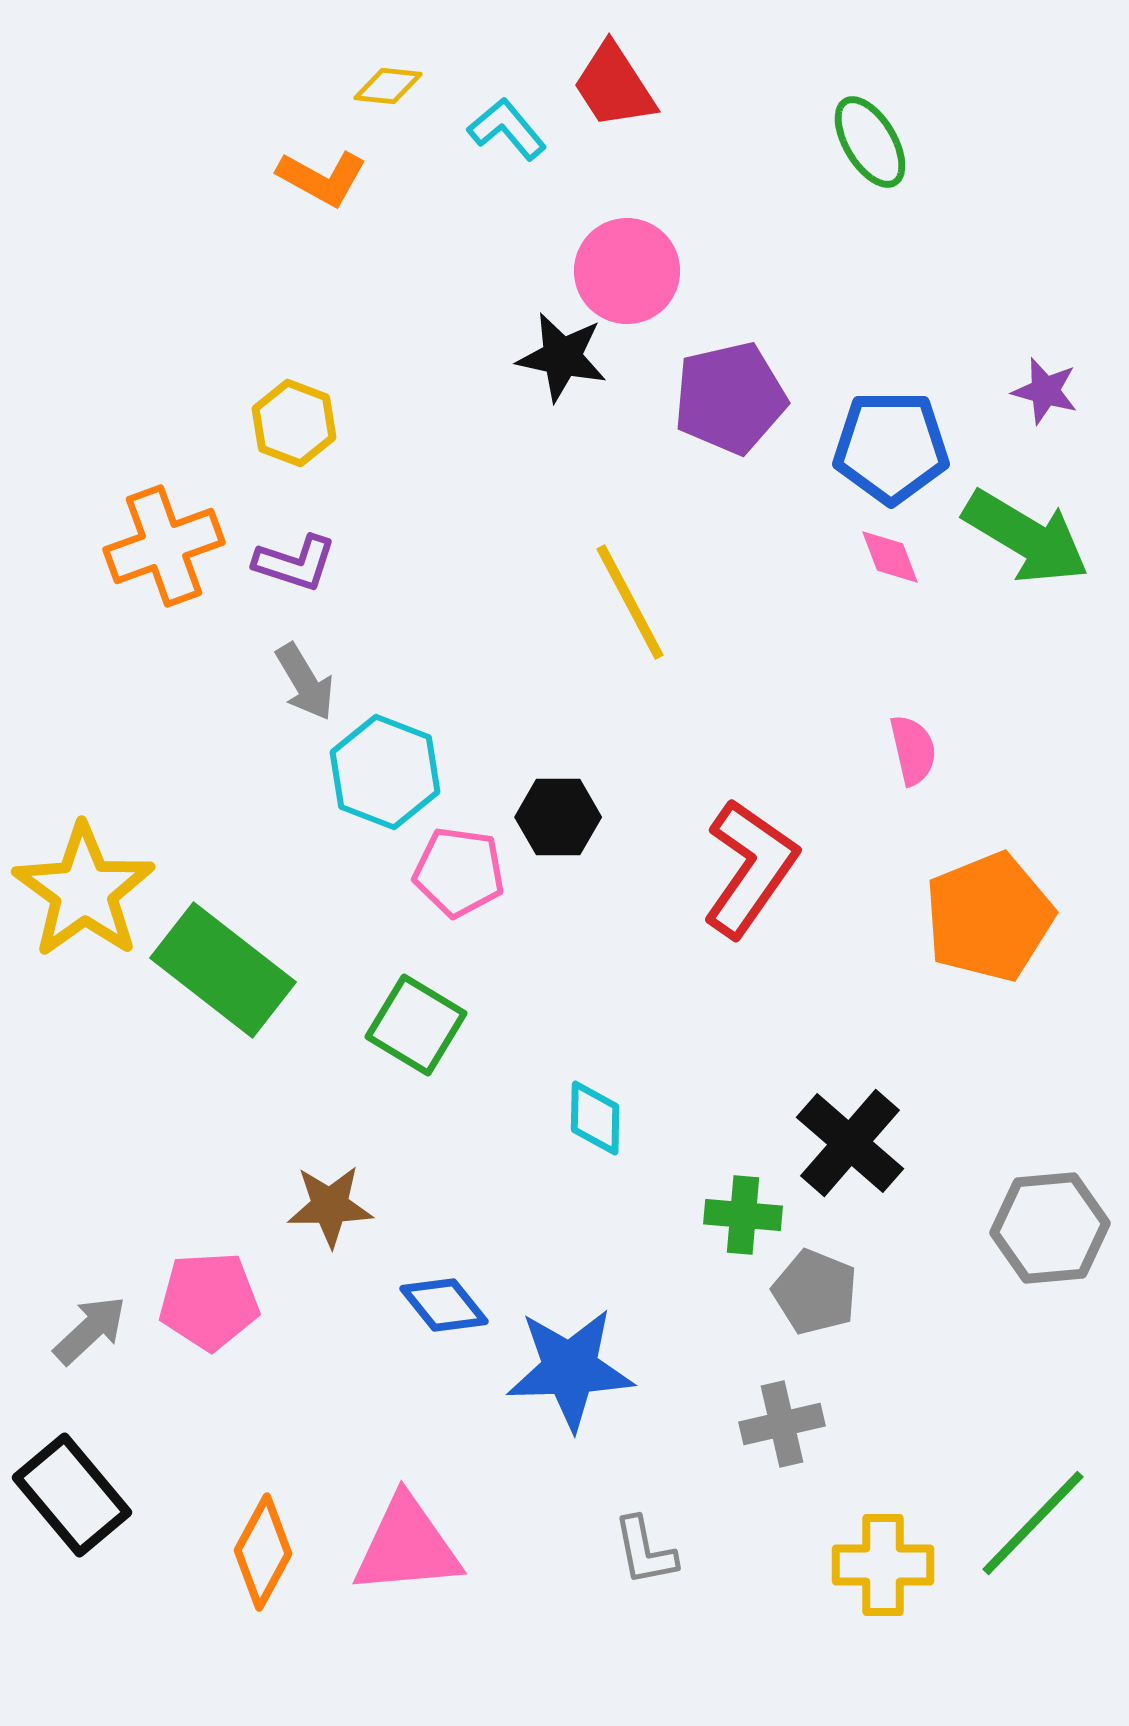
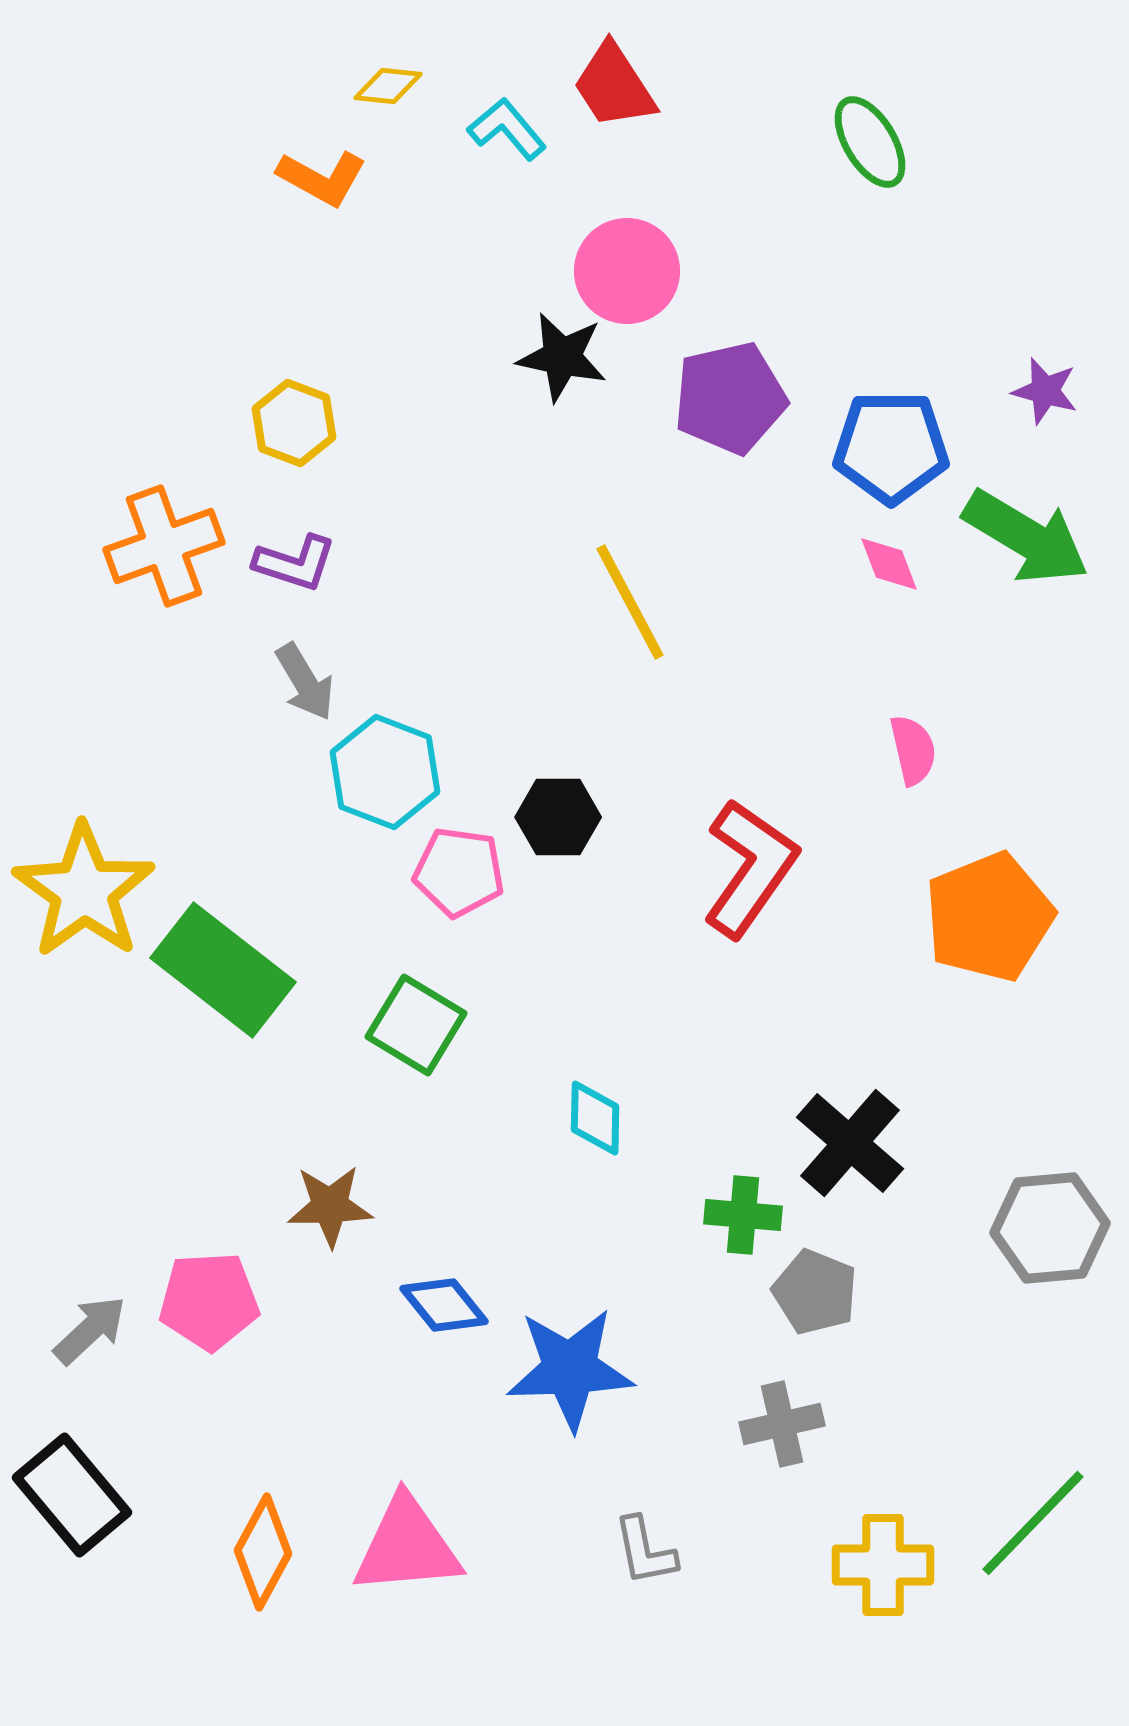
pink diamond at (890, 557): moved 1 px left, 7 px down
